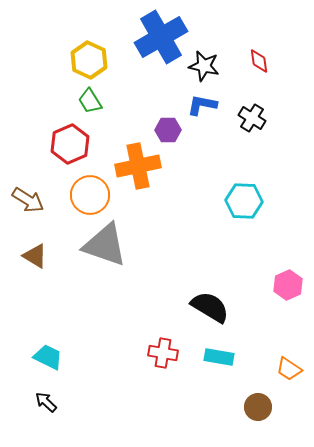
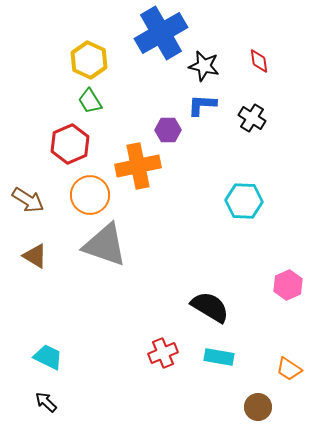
blue cross: moved 4 px up
blue L-shape: rotated 8 degrees counterclockwise
red cross: rotated 32 degrees counterclockwise
